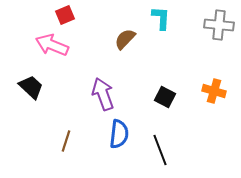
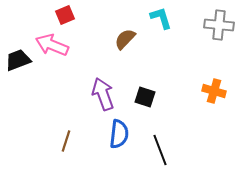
cyan L-shape: rotated 20 degrees counterclockwise
black trapezoid: moved 13 px left, 27 px up; rotated 64 degrees counterclockwise
black square: moved 20 px left; rotated 10 degrees counterclockwise
